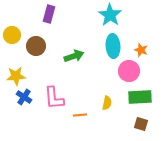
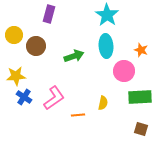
cyan star: moved 3 px left
yellow circle: moved 2 px right
cyan ellipse: moved 7 px left
pink circle: moved 5 px left
pink L-shape: rotated 120 degrees counterclockwise
yellow semicircle: moved 4 px left
orange line: moved 2 px left
brown square: moved 5 px down
